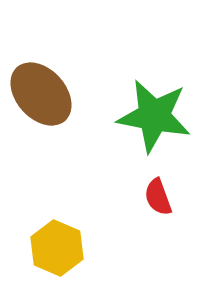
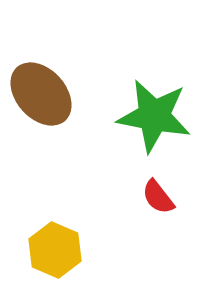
red semicircle: rotated 18 degrees counterclockwise
yellow hexagon: moved 2 px left, 2 px down
